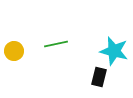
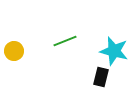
green line: moved 9 px right, 3 px up; rotated 10 degrees counterclockwise
black rectangle: moved 2 px right
